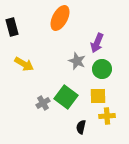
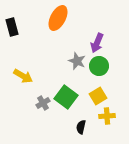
orange ellipse: moved 2 px left
yellow arrow: moved 1 px left, 12 px down
green circle: moved 3 px left, 3 px up
yellow square: rotated 30 degrees counterclockwise
